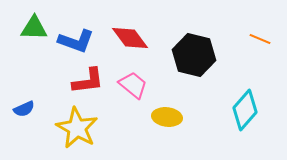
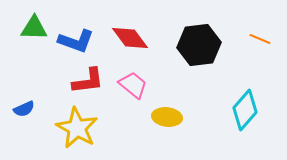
black hexagon: moved 5 px right, 10 px up; rotated 21 degrees counterclockwise
